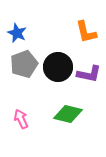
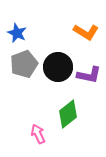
orange L-shape: rotated 45 degrees counterclockwise
purple L-shape: moved 1 px down
green diamond: rotated 52 degrees counterclockwise
pink arrow: moved 17 px right, 15 px down
